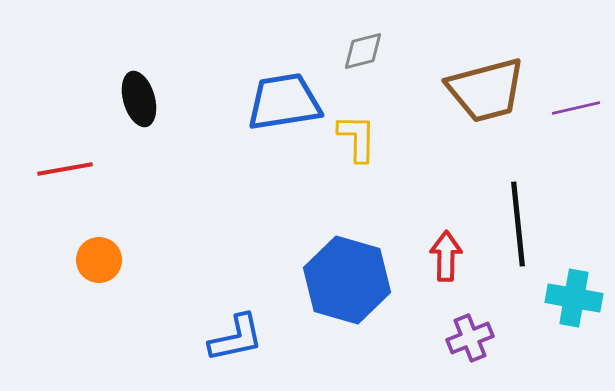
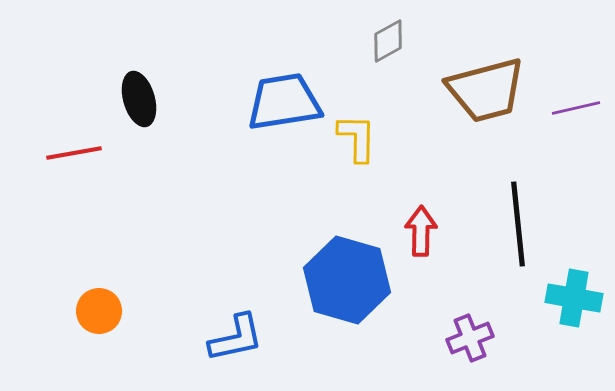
gray diamond: moved 25 px right, 10 px up; rotated 15 degrees counterclockwise
red line: moved 9 px right, 16 px up
red arrow: moved 25 px left, 25 px up
orange circle: moved 51 px down
